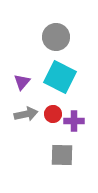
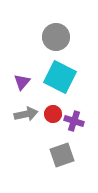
purple cross: rotated 18 degrees clockwise
gray square: rotated 20 degrees counterclockwise
